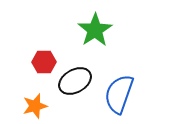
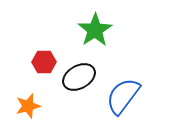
black ellipse: moved 4 px right, 4 px up
blue semicircle: moved 4 px right, 2 px down; rotated 18 degrees clockwise
orange star: moved 7 px left
